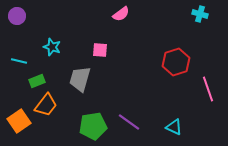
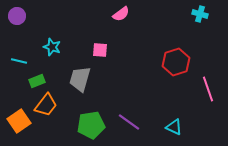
green pentagon: moved 2 px left, 1 px up
